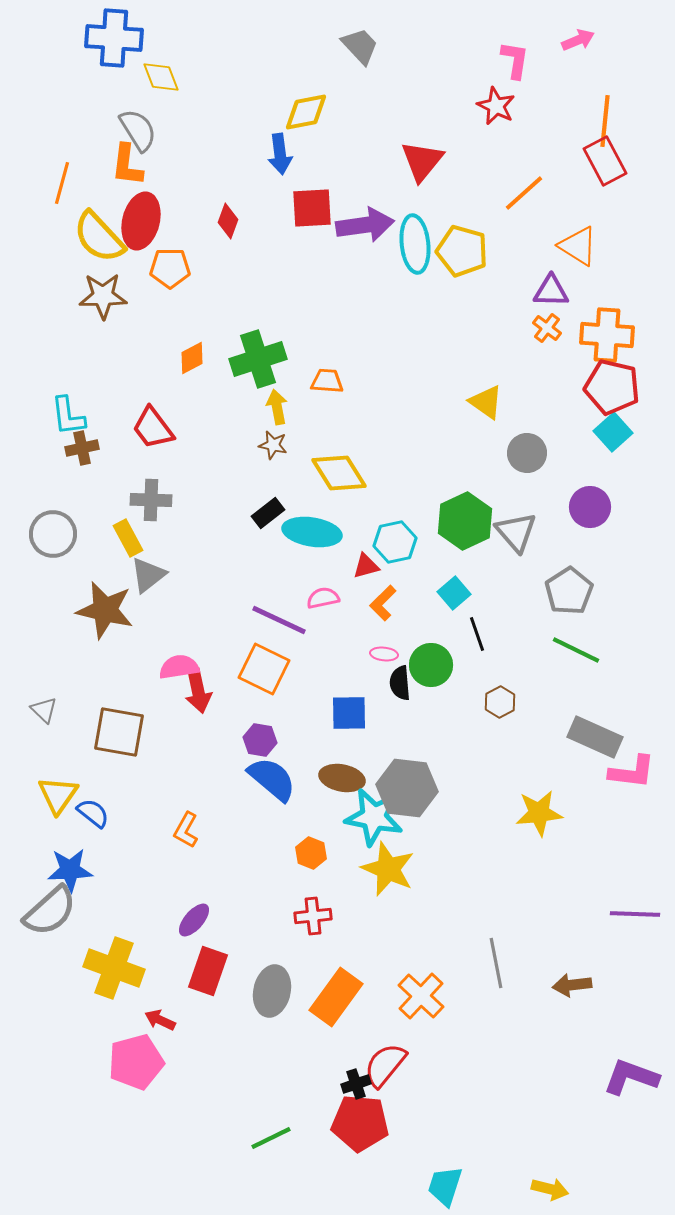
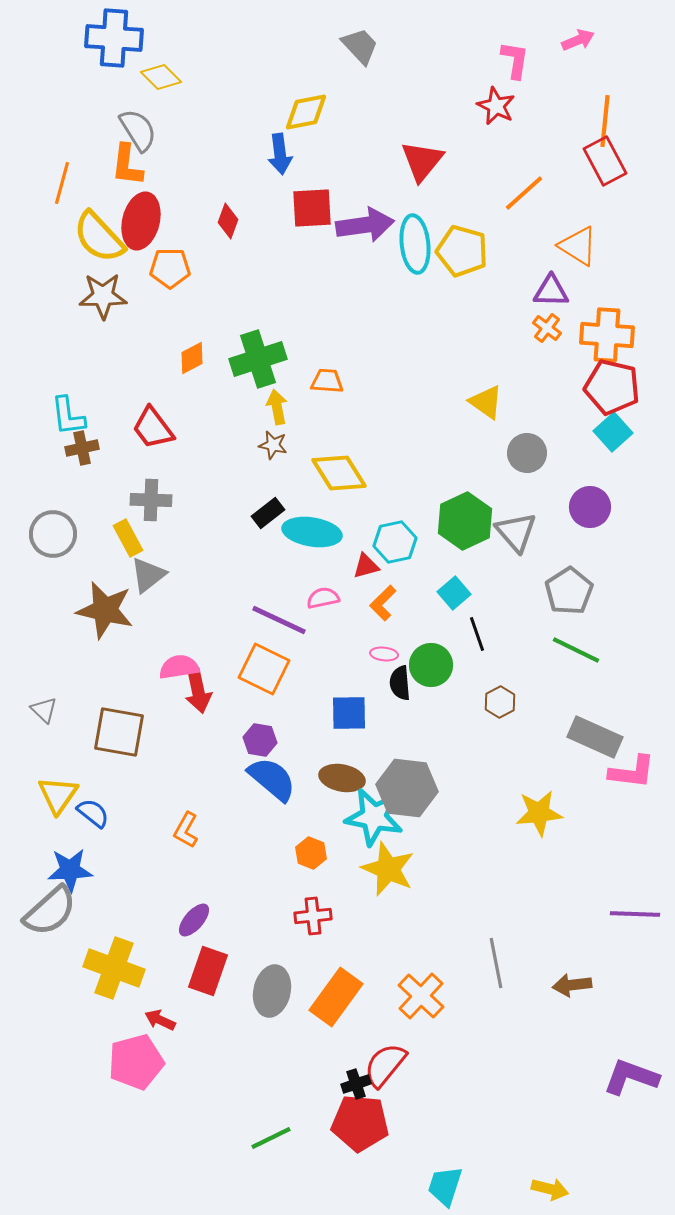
yellow diamond at (161, 77): rotated 24 degrees counterclockwise
